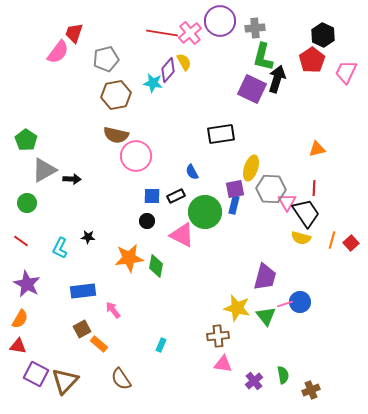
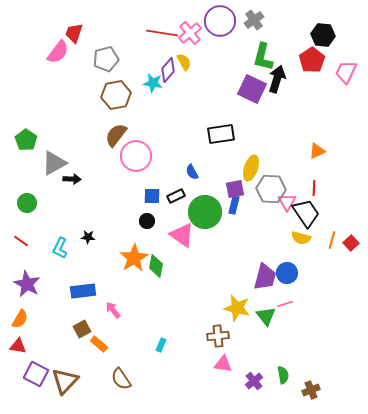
gray cross at (255, 28): moved 1 px left, 8 px up; rotated 30 degrees counterclockwise
black hexagon at (323, 35): rotated 20 degrees counterclockwise
brown semicircle at (116, 135): rotated 115 degrees clockwise
orange triangle at (317, 149): moved 2 px down; rotated 12 degrees counterclockwise
gray triangle at (44, 170): moved 10 px right, 7 px up
pink triangle at (182, 235): rotated 8 degrees clockwise
orange star at (129, 258): moved 5 px right; rotated 24 degrees counterclockwise
blue circle at (300, 302): moved 13 px left, 29 px up
